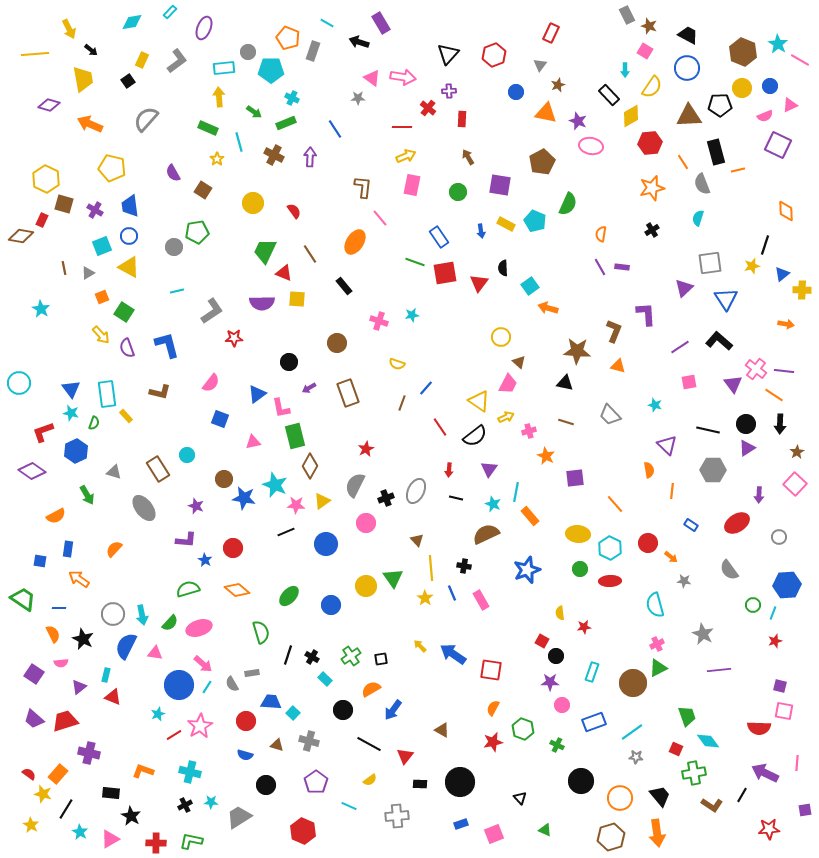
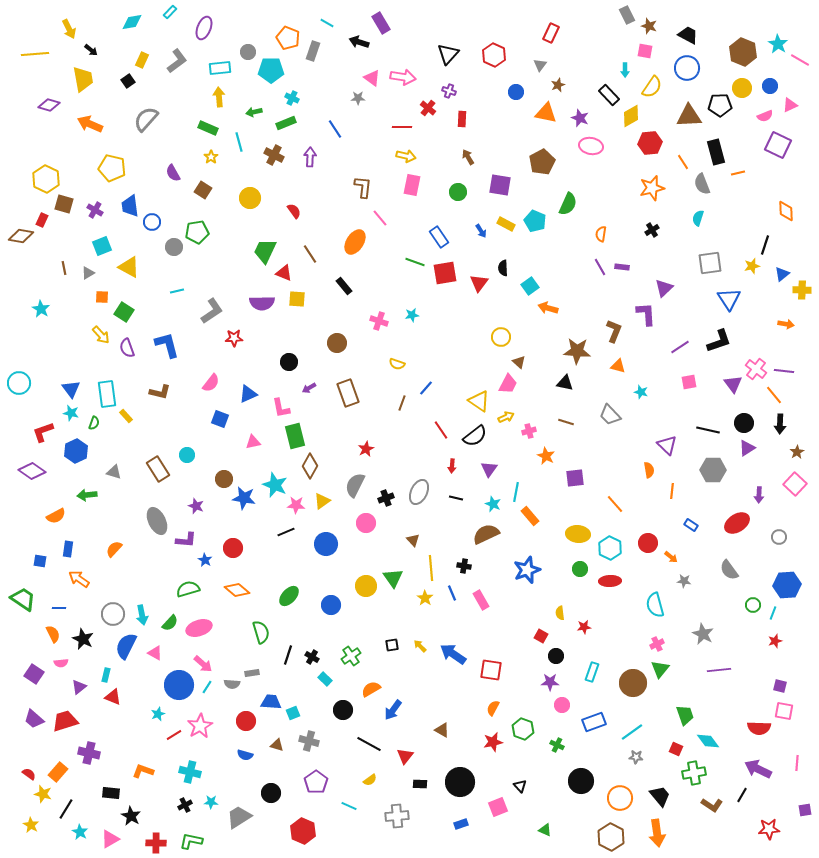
pink square at (645, 51): rotated 21 degrees counterclockwise
red hexagon at (494, 55): rotated 15 degrees counterclockwise
cyan rectangle at (224, 68): moved 4 px left
purple cross at (449, 91): rotated 24 degrees clockwise
green arrow at (254, 112): rotated 133 degrees clockwise
purple star at (578, 121): moved 2 px right, 3 px up
yellow arrow at (406, 156): rotated 36 degrees clockwise
yellow star at (217, 159): moved 6 px left, 2 px up
orange line at (738, 170): moved 3 px down
yellow circle at (253, 203): moved 3 px left, 5 px up
blue arrow at (481, 231): rotated 24 degrees counterclockwise
blue circle at (129, 236): moved 23 px right, 14 px up
purple triangle at (684, 288): moved 20 px left
orange square at (102, 297): rotated 24 degrees clockwise
blue triangle at (726, 299): moved 3 px right
black L-shape at (719, 341): rotated 120 degrees clockwise
blue triangle at (257, 394): moved 9 px left; rotated 12 degrees clockwise
orange line at (774, 395): rotated 18 degrees clockwise
cyan star at (655, 405): moved 14 px left, 13 px up
black circle at (746, 424): moved 2 px left, 1 px up
red line at (440, 427): moved 1 px right, 3 px down
red arrow at (449, 470): moved 3 px right, 4 px up
gray ellipse at (416, 491): moved 3 px right, 1 px down
green arrow at (87, 495): rotated 114 degrees clockwise
gray ellipse at (144, 508): moved 13 px right, 13 px down; rotated 12 degrees clockwise
brown triangle at (417, 540): moved 4 px left
red square at (542, 641): moved 1 px left, 5 px up
pink triangle at (155, 653): rotated 21 degrees clockwise
black square at (381, 659): moved 11 px right, 14 px up
green triangle at (658, 668): moved 2 px right, 1 px down; rotated 24 degrees counterclockwise
gray semicircle at (232, 684): rotated 56 degrees counterclockwise
cyan square at (293, 713): rotated 24 degrees clockwise
green trapezoid at (687, 716): moved 2 px left, 1 px up
purple arrow at (765, 773): moved 7 px left, 4 px up
orange rectangle at (58, 774): moved 2 px up
black circle at (266, 785): moved 5 px right, 8 px down
black triangle at (520, 798): moved 12 px up
pink square at (494, 834): moved 4 px right, 27 px up
brown hexagon at (611, 837): rotated 16 degrees counterclockwise
